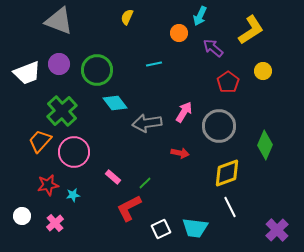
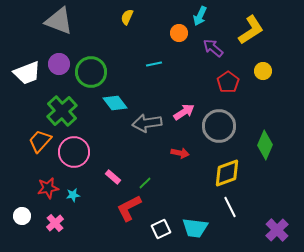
green circle: moved 6 px left, 2 px down
pink arrow: rotated 25 degrees clockwise
red star: moved 3 px down
